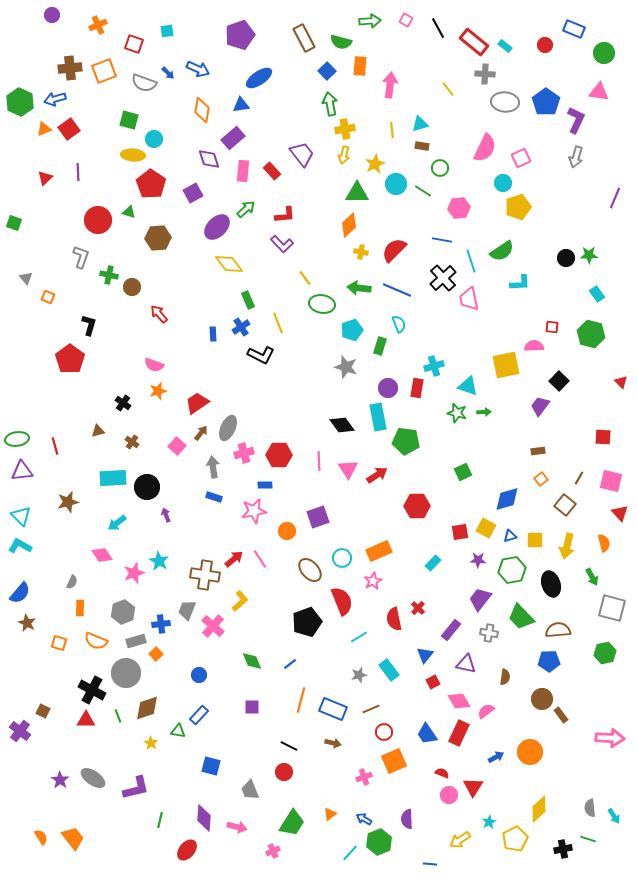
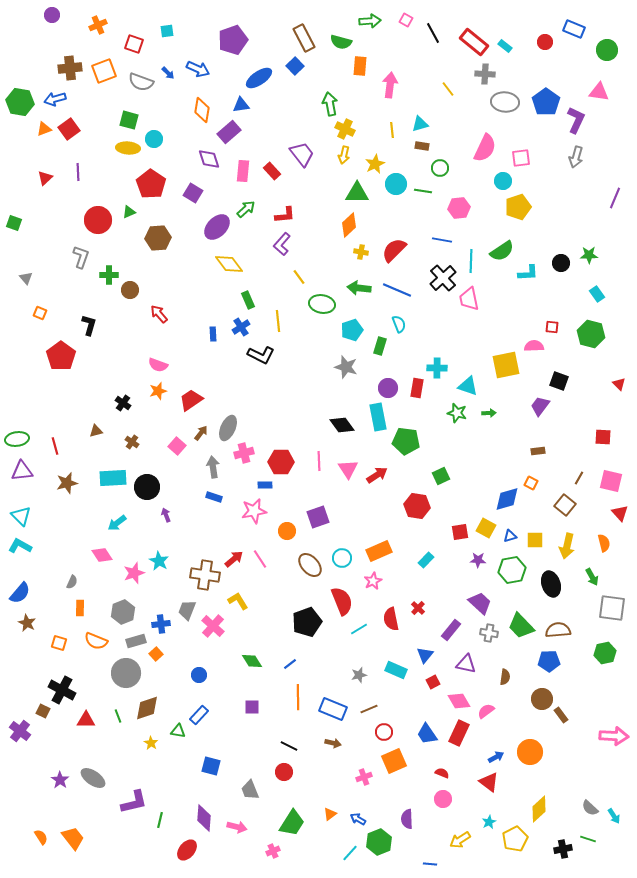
black line at (438, 28): moved 5 px left, 5 px down
purple pentagon at (240, 35): moved 7 px left, 5 px down
red circle at (545, 45): moved 3 px up
green circle at (604, 53): moved 3 px right, 3 px up
blue square at (327, 71): moved 32 px left, 5 px up
gray semicircle at (144, 83): moved 3 px left, 1 px up
green hexagon at (20, 102): rotated 16 degrees counterclockwise
yellow cross at (345, 129): rotated 36 degrees clockwise
purple rectangle at (233, 138): moved 4 px left, 6 px up
yellow ellipse at (133, 155): moved 5 px left, 7 px up
pink square at (521, 158): rotated 18 degrees clockwise
cyan circle at (503, 183): moved 2 px up
green line at (423, 191): rotated 24 degrees counterclockwise
purple square at (193, 193): rotated 30 degrees counterclockwise
green triangle at (129, 212): rotated 40 degrees counterclockwise
purple L-shape at (282, 244): rotated 85 degrees clockwise
black circle at (566, 258): moved 5 px left, 5 px down
cyan line at (471, 261): rotated 20 degrees clockwise
green cross at (109, 275): rotated 12 degrees counterclockwise
yellow line at (305, 278): moved 6 px left, 1 px up
cyan L-shape at (520, 283): moved 8 px right, 10 px up
brown circle at (132, 287): moved 2 px left, 3 px down
orange square at (48, 297): moved 8 px left, 16 px down
yellow line at (278, 323): moved 2 px up; rotated 15 degrees clockwise
red pentagon at (70, 359): moved 9 px left, 3 px up
pink semicircle at (154, 365): moved 4 px right
cyan cross at (434, 366): moved 3 px right, 2 px down; rotated 18 degrees clockwise
black square at (559, 381): rotated 24 degrees counterclockwise
red triangle at (621, 382): moved 2 px left, 2 px down
red trapezoid at (197, 403): moved 6 px left, 3 px up
green arrow at (484, 412): moved 5 px right, 1 px down
brown triangle at (98, 431): moved 2 px left
red hexagon at (279, 455): moved 2 px right, 7 px down
green square at (463, 472): moved 22 px left, 4 px down
orange square at (541, 479): moved 10 px left, 4 px down; rotated 24 degrees counterclockwise
brown star at (68, 502): moved 1 px left, 19 px up
red hexagon at (417, 506): rotated 10 degrees clockwise
cyan rectangle at (433, 563): moved 7 px left, 3 px up
brown ellipse at (310, 570): moved 5 px up
purple trapezoid at (480, 599): moved 4 px down; rotated 95 degrees clockwise
yellow L-shape at (240, 601): moved 2 px left; rotated 80 degrees counterclockwise
gray square at (612, 608): rotated 8 degrees counterclockwise
green trapezoid at (521, 617): moved 9 px down
red semicircle at (394, 619): moved 3 px left
cyan line at (359, 637): moved 8 px up
green diamond at (252, 661): rotated 10 degrees counterclockwise
cyan rectangle at (389, 670): moved 7 px right; rotated 30 degrees counterclockwise
black cross at (92, 690): moved 30 px left
orange line at (301, 700): moved 3 px left, 3 px up; rotated 15 degrees counterclockwise
brown line at (371, 709): moved 2 px left
pink arrow at (610, 738): moved 4 px right, 2 px up
red triangle at (473, 787): moved 16 px right, 5 px up; rotated 25 degrees counterclockwise
purple L-shape at (136, 788): moved 2 px left, 14 px down
pink circle at (449, 795): moved 6 px left, 4 px down
gray semicircle at (590, 808): rotated 42 degrees counterclockwise
blue arrow at (364, 819): moved 6 px left
